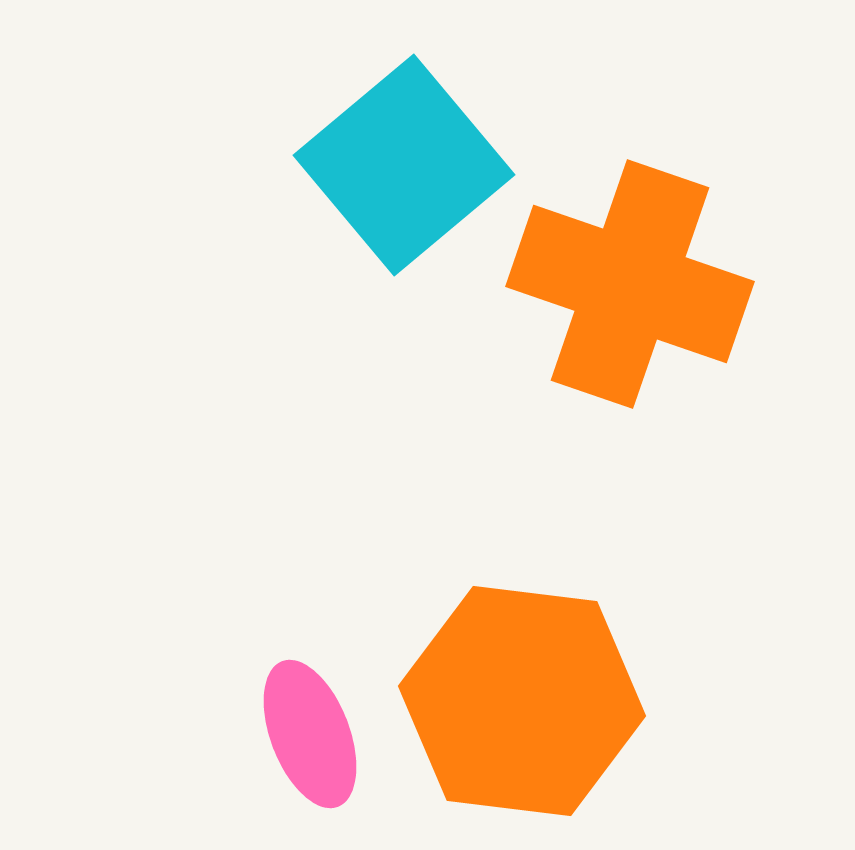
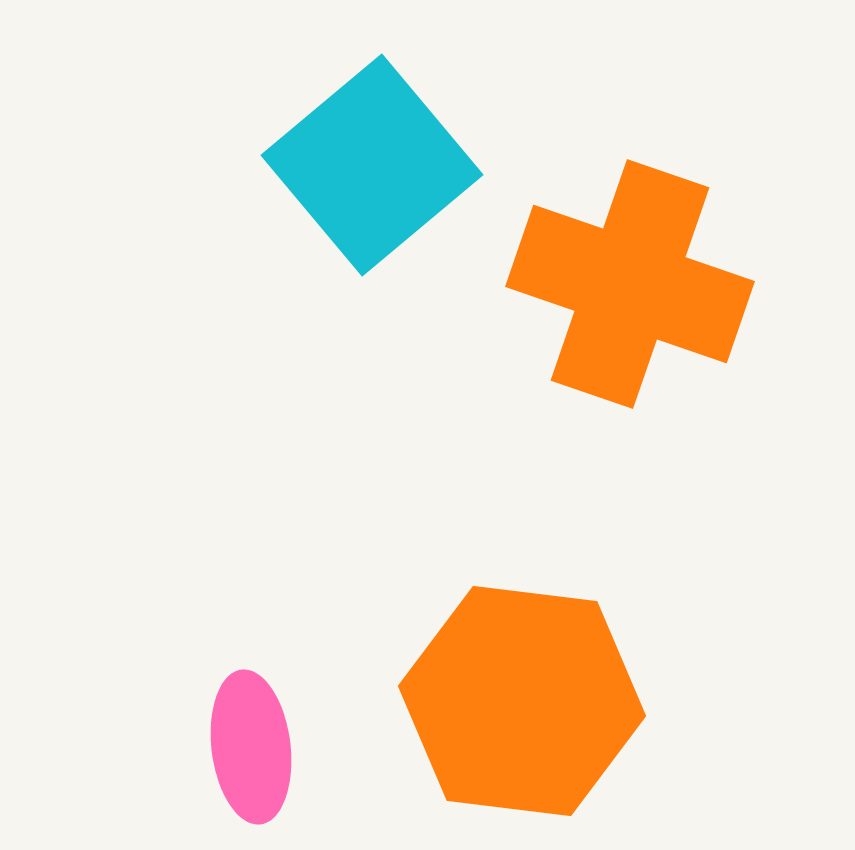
cyan square: moved 32 px left
pink ellipse: moved 59 px left, 13 px down; rotated 14 degrees clockwise
